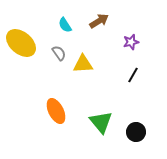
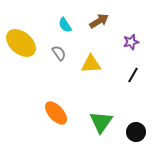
yellow triangle: moved 8 px right
orange ellipse: moved 2 px down; rotated 15 degrees counterclockwise
green triangle: rotated 15 degrees clockwise
